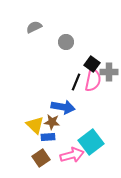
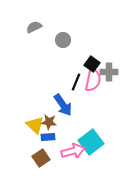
gray circle: moved 3 px left, 2 px up
blue arrow: moved 2 px up; rotated 45 degrees clockwise
brown star: moved 3 px left
pink arrow: moved 1 px right, 4 px up
